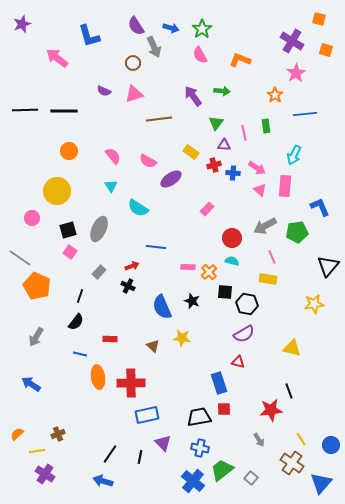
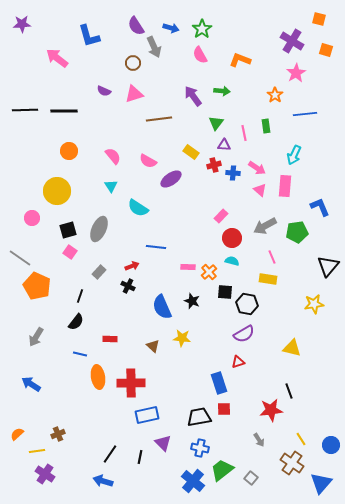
purple star at (22, 24): rotated 18 degrees clockwise
pink rectangle at (207, 209): moved 14 px right, 7 px down
red triangle at (238, 362): rotated 32 degrees counterclockwise
